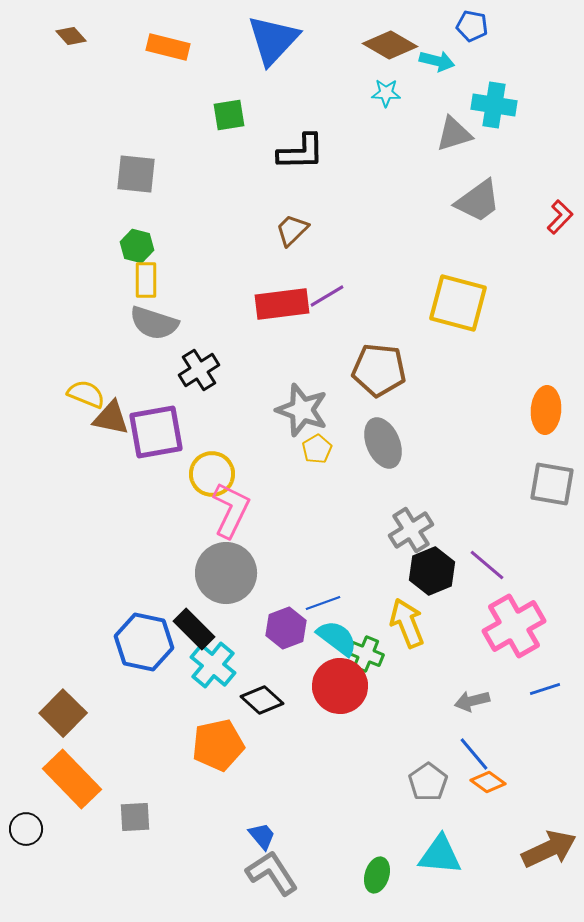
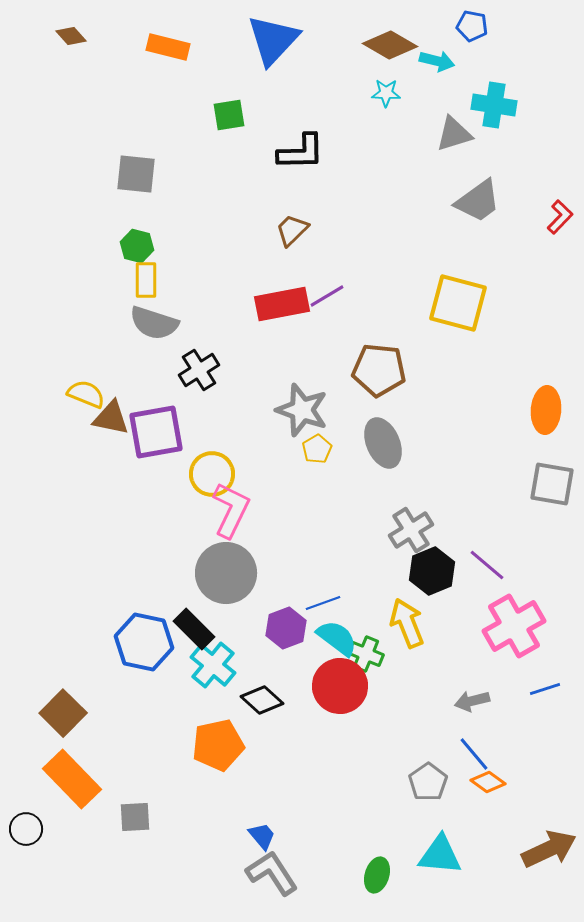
red rectangle at (282, 304): rotated 4 degrees counterclockwise
